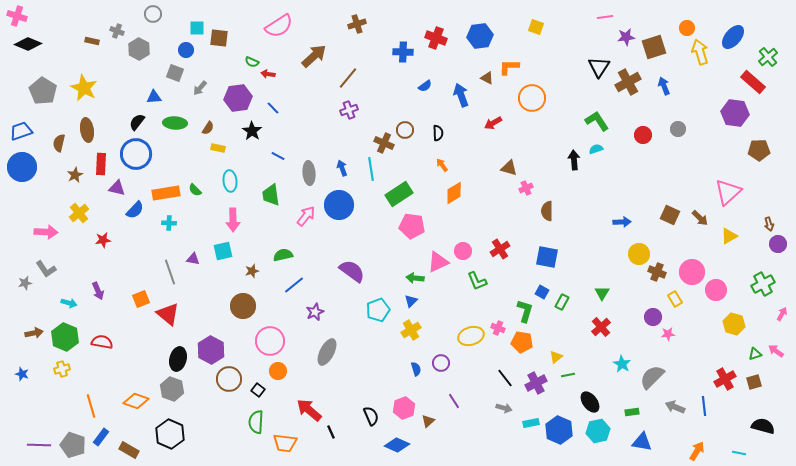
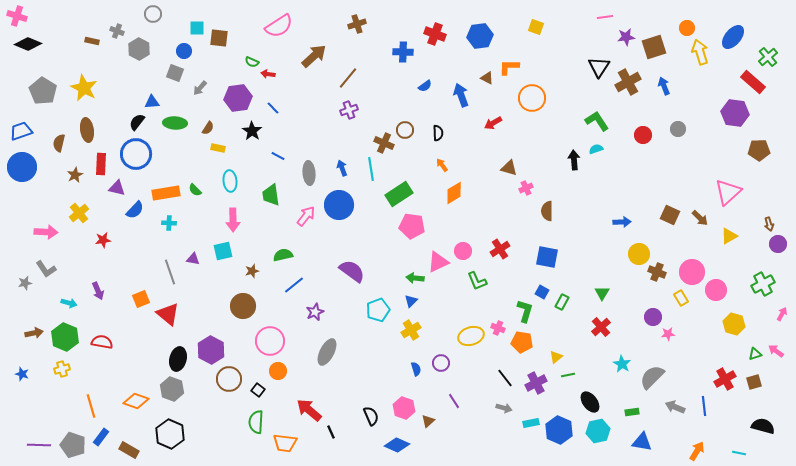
red cross at (436, 38): moved 1 px left, 4 px up
blue circle at (186, 50): moved 2 px left, 1 px down
blue triangle at (154, 97): moved 2 px left, 5 px down
yellow rectangle at (675, 299): moved 6 px right, 1 px up
pink hexagon at (404, 408): rotated 20 degrees counterclockwise
